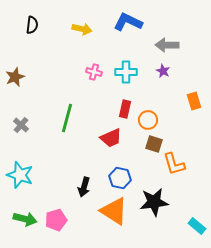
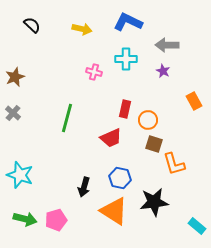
black semicircle: rotated 54 degrees counterclockwise
cyan cross: moved 13 px up
orange rectangle: rotated 12 degrees counterclockwise
gray cross: moved 8 px left, 12 px up
